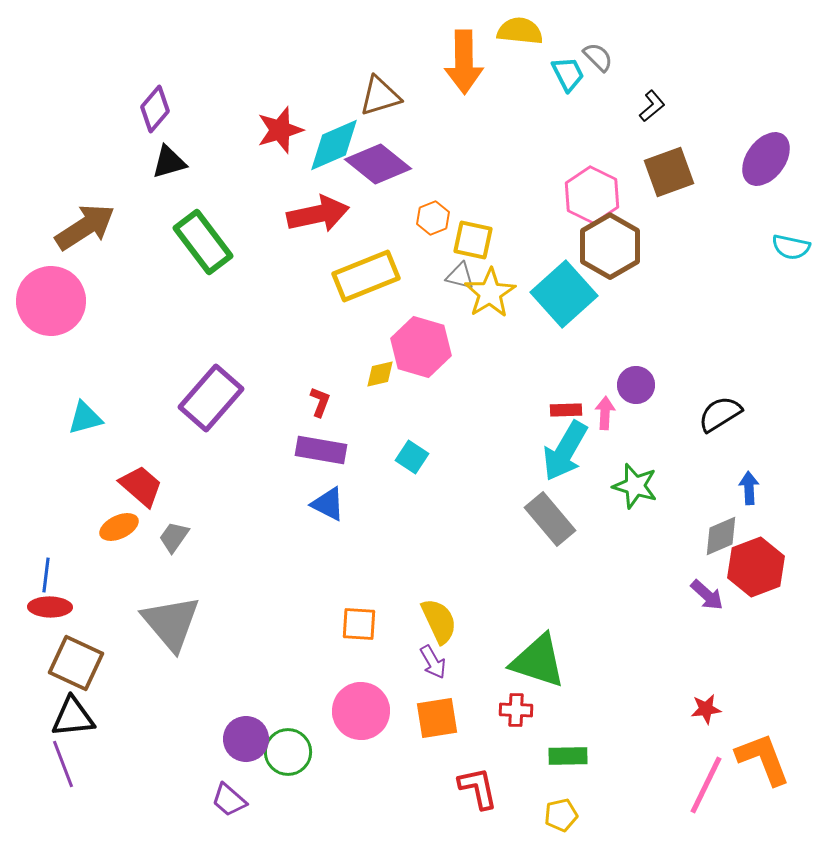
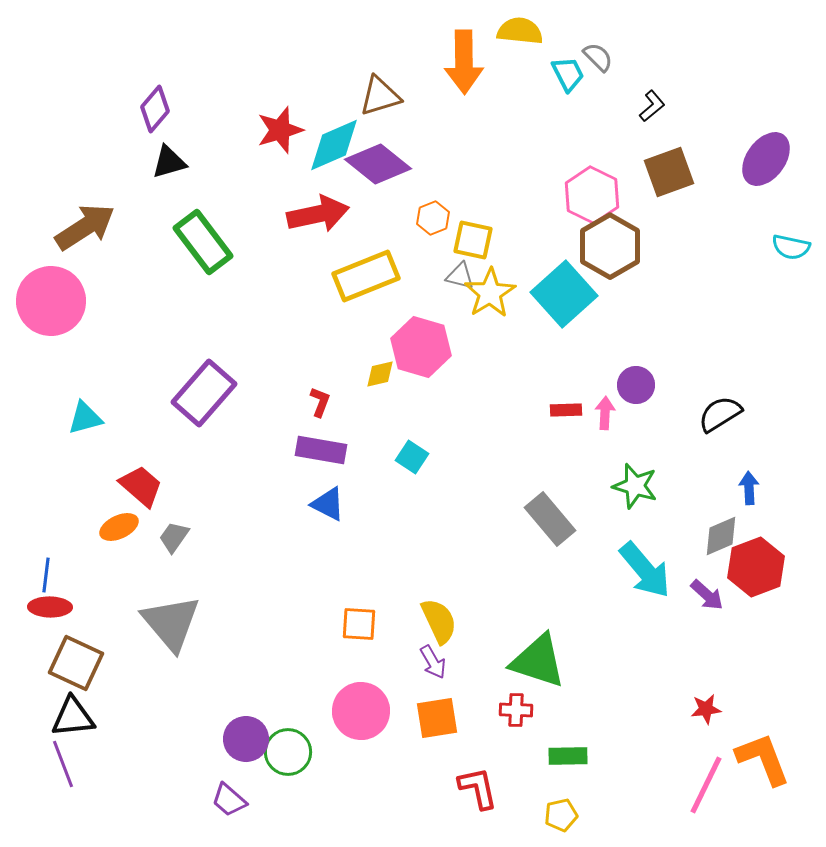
purple rectangle at (211, 398): moved 7 px left, 5 px up
cyan arrow at (565, 451): moved 80 px right, 119 px down; rotated 70 degrees counterclockwise
